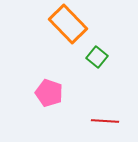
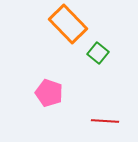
green square: moved 1 px right, 4 px up
